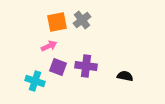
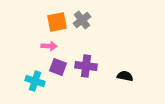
pink arrow: rotated 28 degrees clockwise
